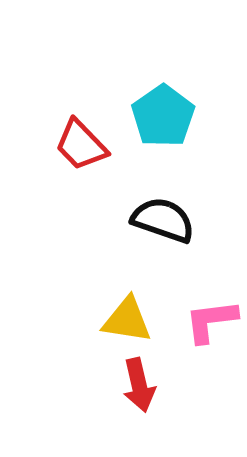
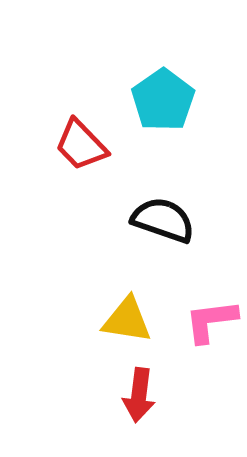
cyan pentagon: moved 16 px up
red arrow: moved 10 px down; rotated 20 degrees clockwise
